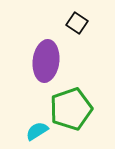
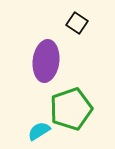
cyan semicircle: moved 2 px right
